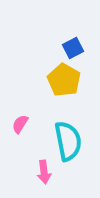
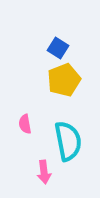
blue square: moved 15 px left; rotated 30 degrees counterclockwise
yellow pentagon: rotated 20 degrees clockwise
pink semicircle: moved 5 px right; rotated 42 degrees counterclockwise
